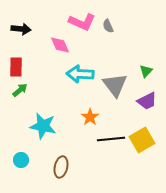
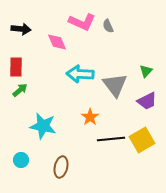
pink diamond: moved 3 px left, 3 px up
